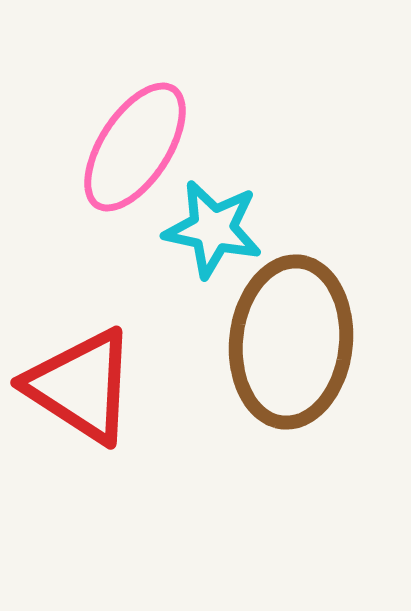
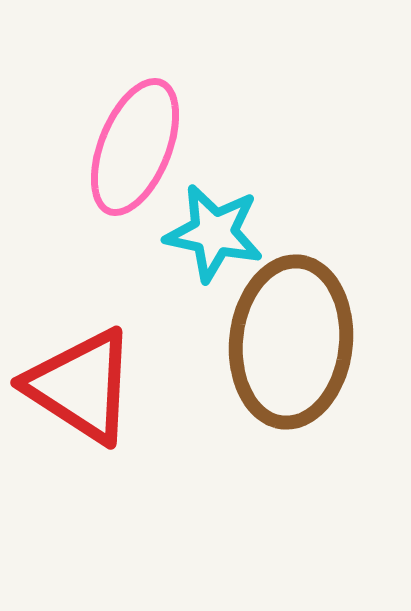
pink ellipse: rotated 11 degrees counterclockwise
cyan star: moved 1 px right, 4 px down
